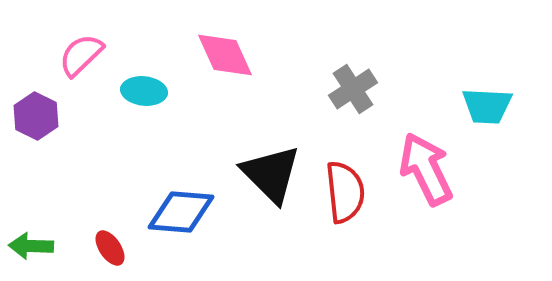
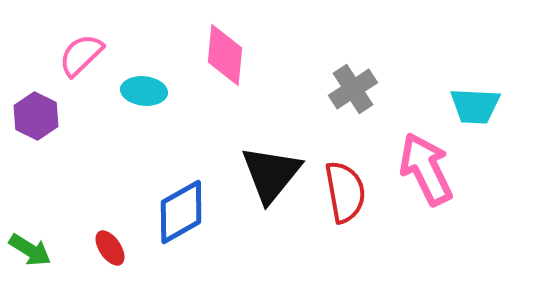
pink diamond: rotated 30 degrees clockwise
cyan trapezoid: moved 12 px left
black triangle: rotated 24 degrees clockwise
red semicircle: rotated 4 degrees counterclockwise
blue diamond: rotated 34 degrees counterclockwise
green arrow: moved 1 px left, 4 px down; rotated 150 degrees counterclockwise
